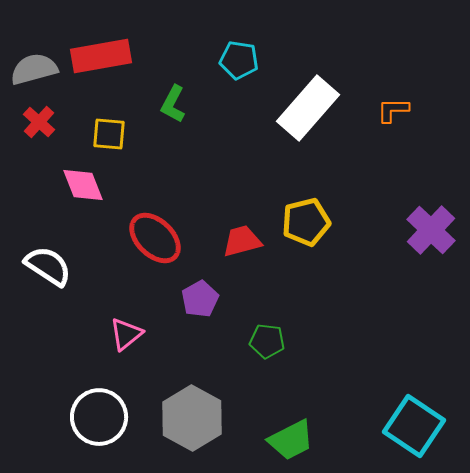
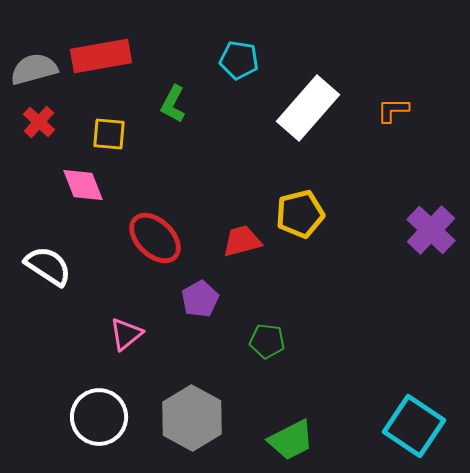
yellow pentagon: moved 6 px left, 8 px up
